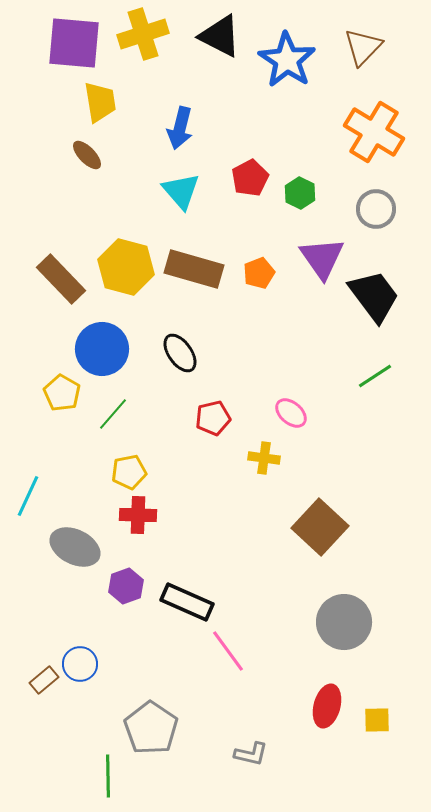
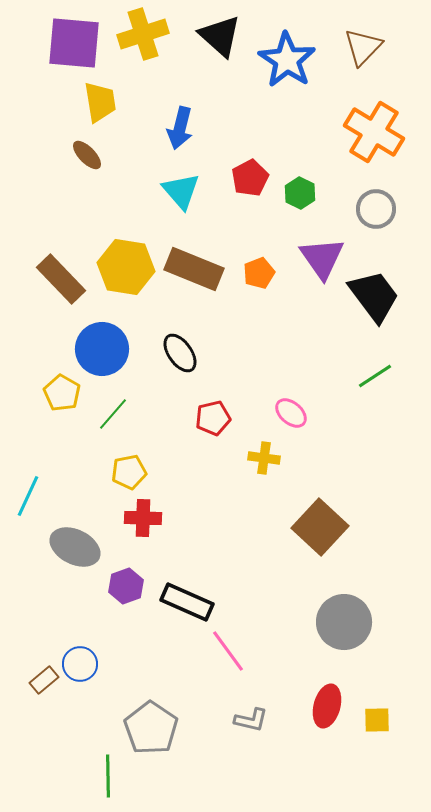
black triangle at (220, 36): rotated 15 degrees clockwise
yellow hexagon at (126, 267): rotated 6 degrees counterclockwise
brown rectangle at (194, 269): rotated 6 degrees clockwise
red cross at (138, 515): moved 5 px right, 3 px down
gray L-shape at (251, 754): moved 34 px up
